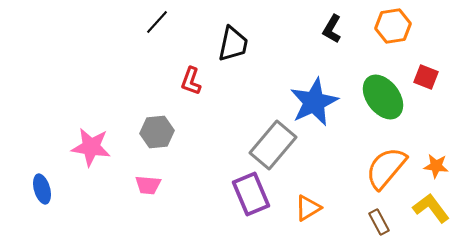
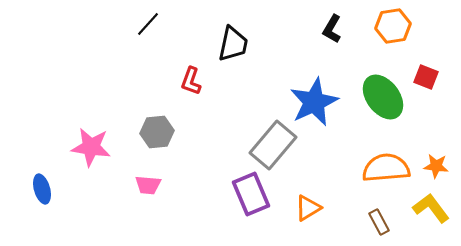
black line: moved 9 px left, 2 px down
orange semicircle: rotated 45 degrees clockwise
